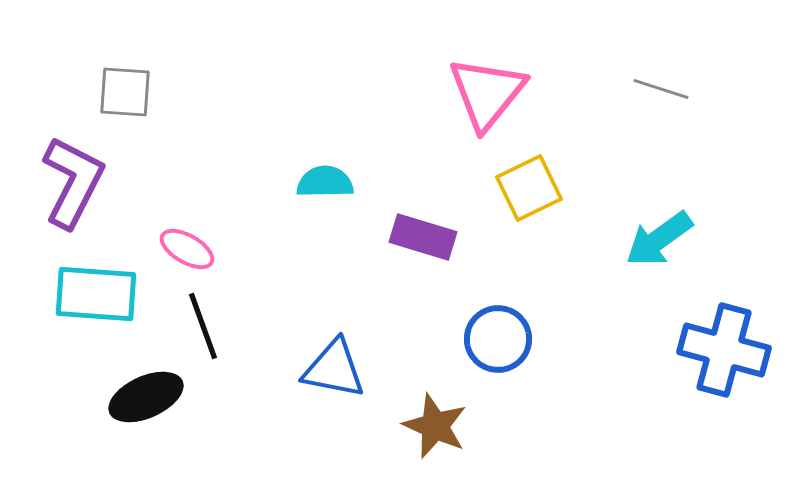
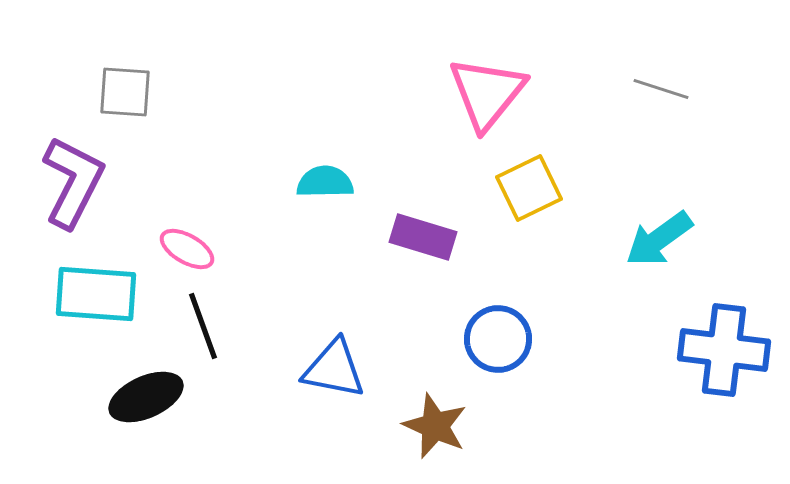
blue cross: rotated 8 degrees counterclockwise
